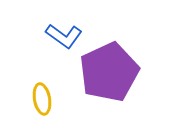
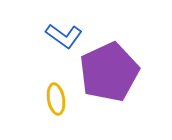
yellow ellipse: moved 14 px right
